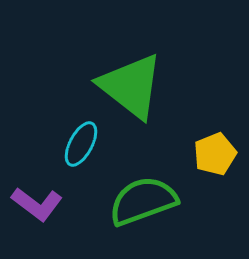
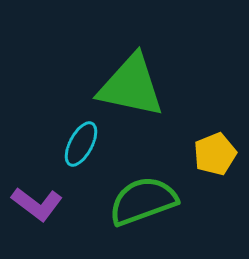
green triangle: rotated 26 degrees counterclockwise
